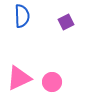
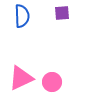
purple square: moved 4 px left, 9 px up; rotated 21 degrees clockwise
pink triangle: moved 2 px right
